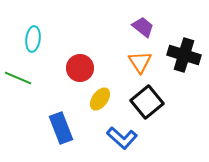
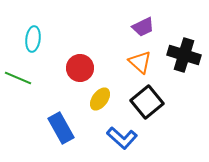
purple trapezoid: rotated 115 degrees clockwise
orange triangle: rotated 15 degrees counterclockwise
blue rectangle: rotated 8 degrees counterclockwise
